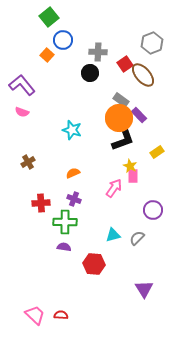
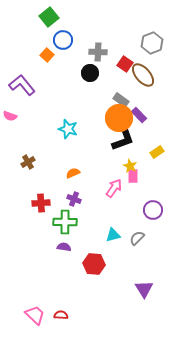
red square: rotated 21 degrees counterclockwise
pink semicircle: moved 12 px left, 4 px down
cyan star: moved 4 px left, 1 px up
